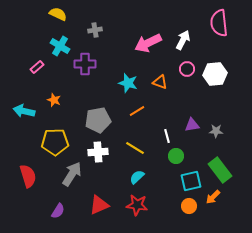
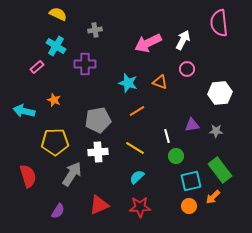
cyan cross: moved 4 px left
white hexagon: moved 5 px right, 19 px down
red star: moved 3 px right, 2 px down; rotated 10 degrees counterclockwise
